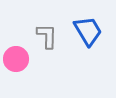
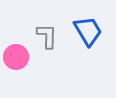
pink circle: moved 2 px up
